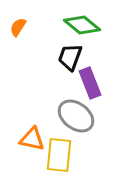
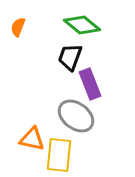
orange semicircle: rotated 12 degrees counterclockwise
purple rectangle: moved 1 px down
